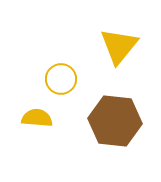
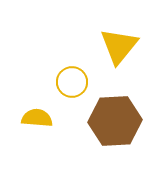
yellow circle: moved 11 px right, 3 px down
brown hexagon: rotated 9 degrees counterclockwise
